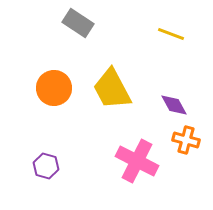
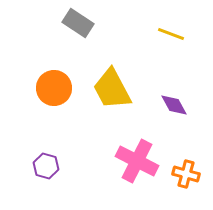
orange cross: moved 34 px down
